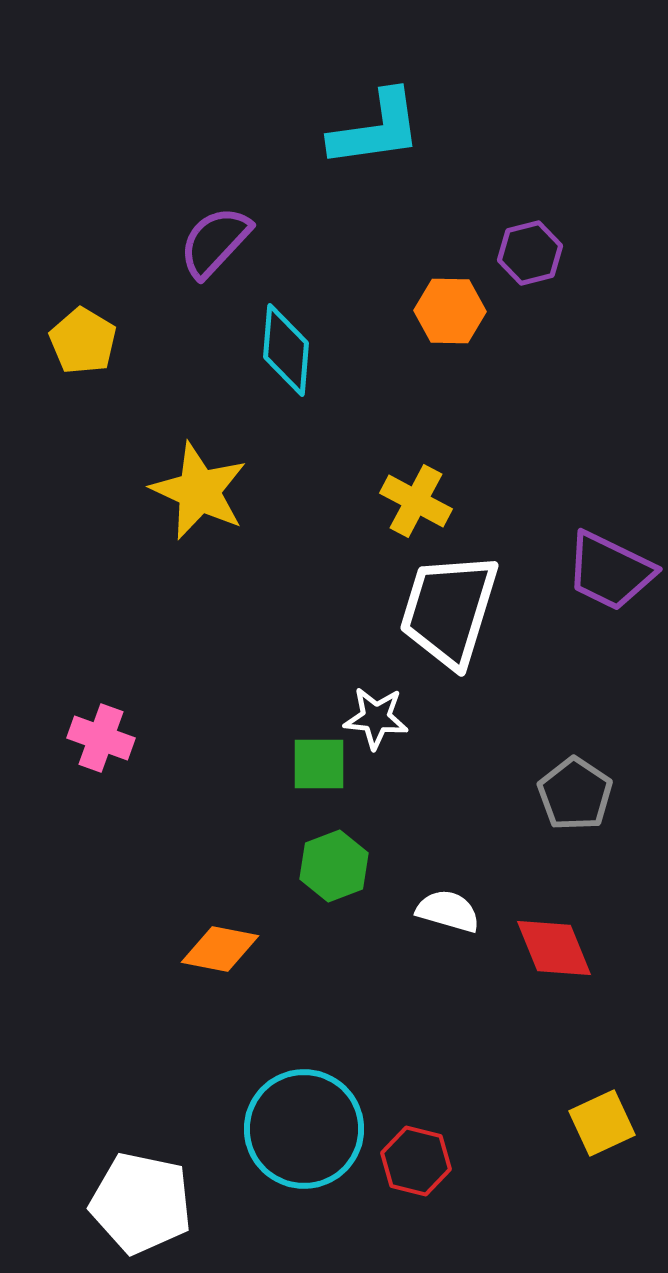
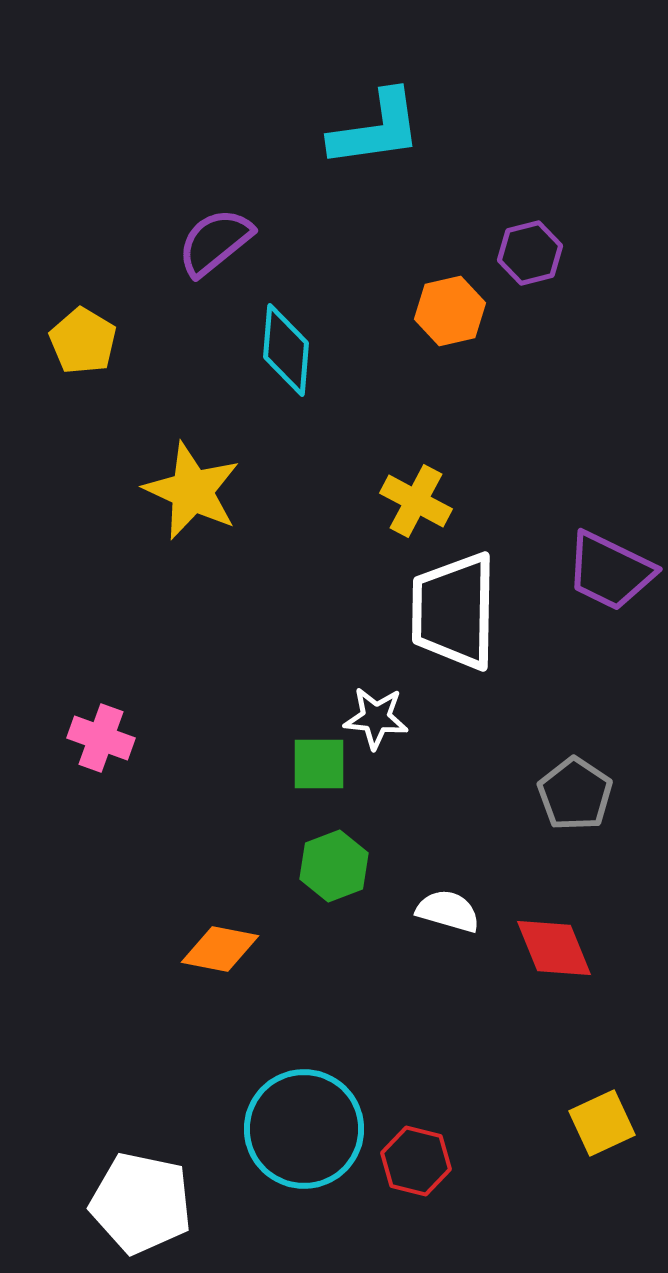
purple semicircle: rotated 8 degrees clockwise
orange hexagon: rotated 14 degrees counterclockwise
yellow star: moved 7 px left
white trapezoid: moved 5 px right, 1 px down; rotated 16 degrees counterclockwise
